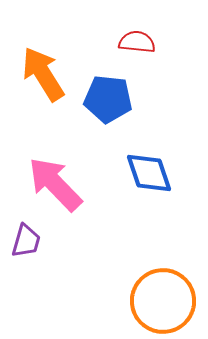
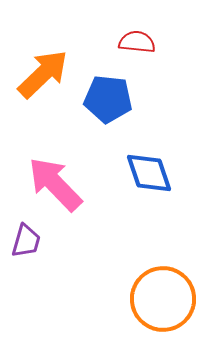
orange arrow: rotated 78 degrees clockwise
orange circle: moved 2 px up
